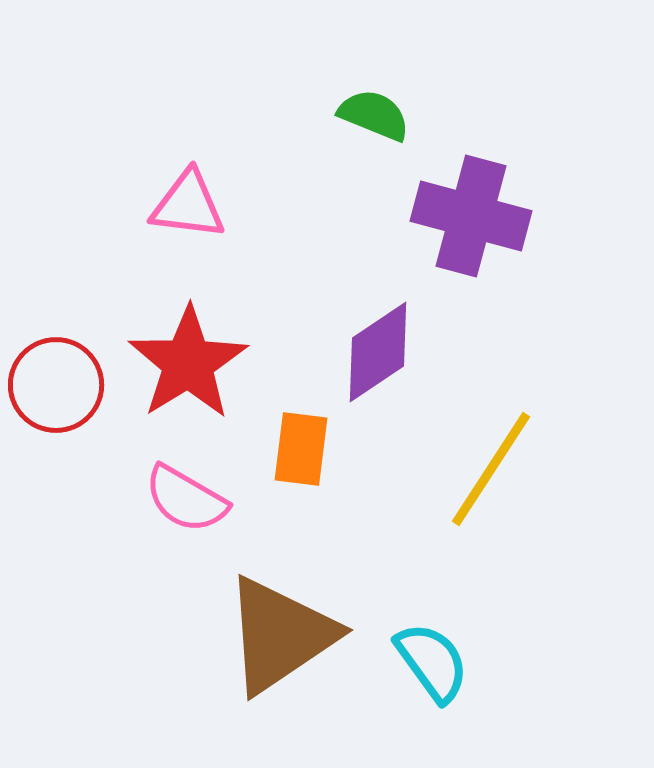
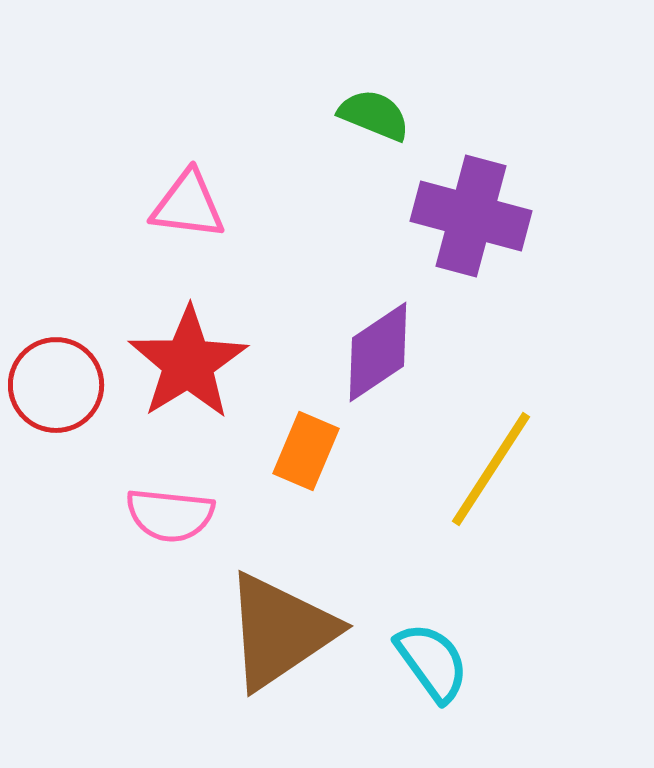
orange rectangle: moved 5 px right, 2 px down; rotated 16 degrees clockwise
pink semicircle: moved 16 px left, 16 px down; rotated 24 degrees counterclockwise
brown triangle: moved 4 px up
